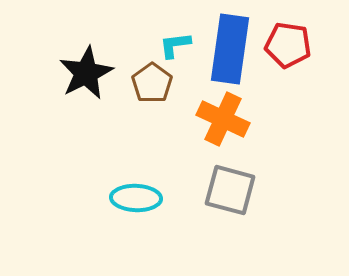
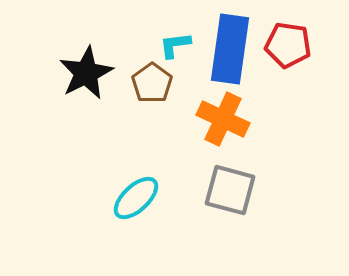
cyan ellipse: rotated 45 degrees counterclockwise
